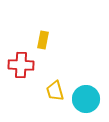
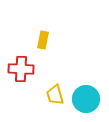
red cross: moved 4 px down
yellow trapezoid: moved 4 px down
